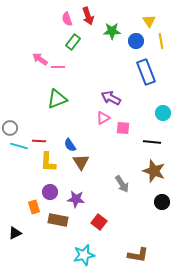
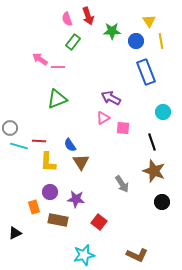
cyan circle: moved 1 px up
black line: rotated 66 degrees clockwise
brown L-shape: moved 1 px left; rotated 15 degrees clockwise
